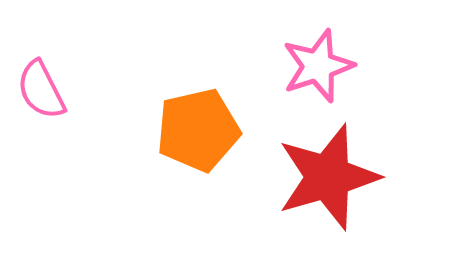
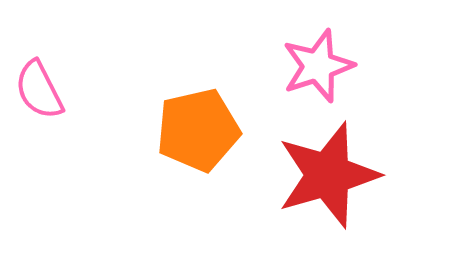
pink semicircle: moved 2 px left
red star: moved 2 px up
